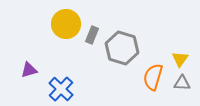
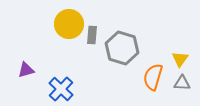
yellow circle: moved 3 px right
gray rectangle: rotated 18 degrees counterclockwise
purple triangle: moved 3 px left
